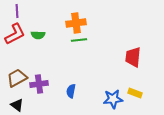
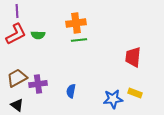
red L-shape: moved 1 px right
purple cross: moved 1 px left
